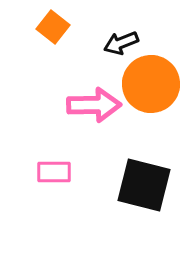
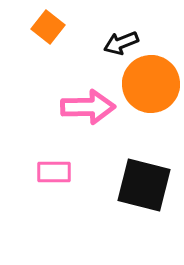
orange square: moved 5 px left
pink arrow: moved 6 px left, 2 px down
